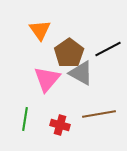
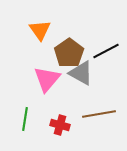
black line: moved 2 px left, 2 px down
